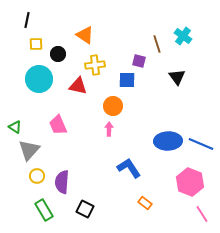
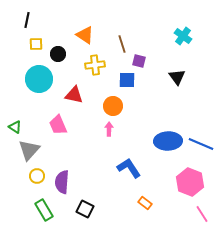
brown line: moved 35 px left
red triangle: moved 4 px left, 9 px down
